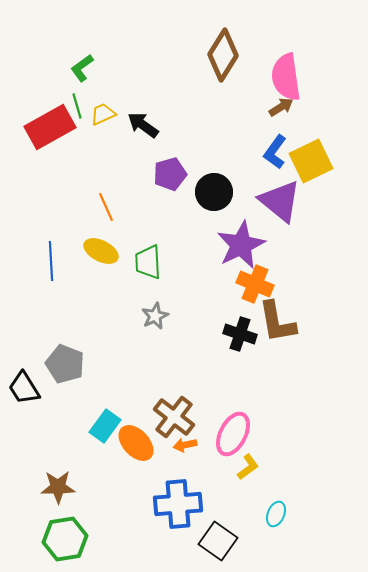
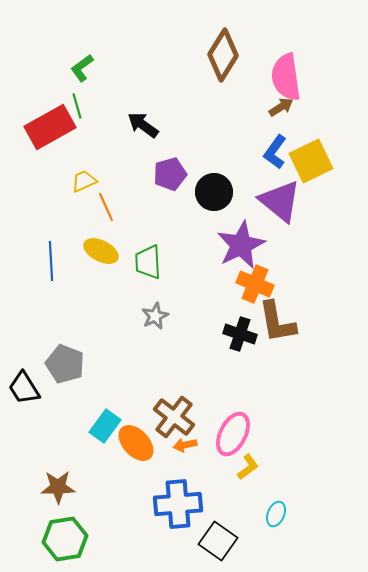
yellow trapezoid: moved 19 px left, 67 px down
